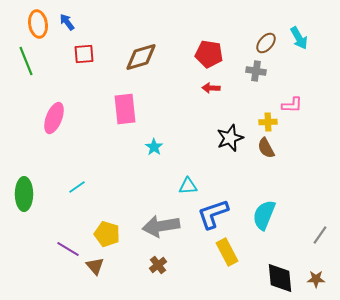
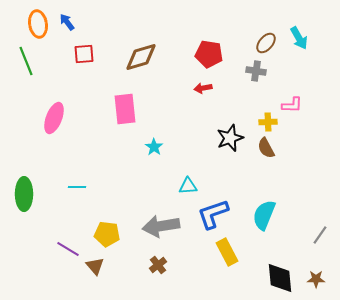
red arrow: moved 8 px left; rotated 12 degrees counterclockwise
cyan line: rotated 36 degrees clockwise
yellow pentagon: rotated 10 degrees counterclockwise
